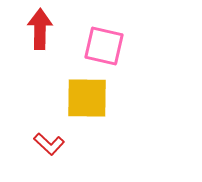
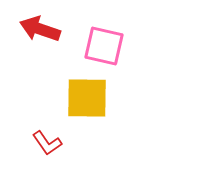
red arrow: rotated 72 degrees counterclockwise
red L-shape: moved 2 px left, 1 px up; rotated 12 degrees clockwise
